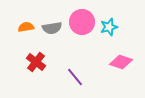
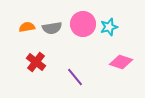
pink circle: moved 1 px right, 2 px down
orange semicircle: moved 1 px right
